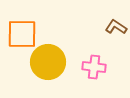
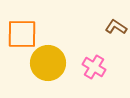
yellow circle: moved 1 px down
pink cross: rotated 25 degrees clockwise
